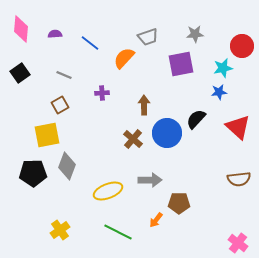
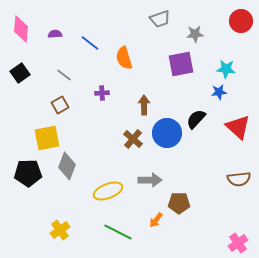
gray trapezoid: moved 12 px right, 18 px up
red circle: moved 1 px left, 25 px up
orange semicircle: rotated 60 degrees counterclockwise
cyan star: moved 3 px right, 1 px down; rotated 18 degrees clockwise
gray line: rotated 14 degrees clockwise
yellow square: moved 3 px down
black pentagon: moved 5 px left
pink cross: rotated 18 degrees clockwise
